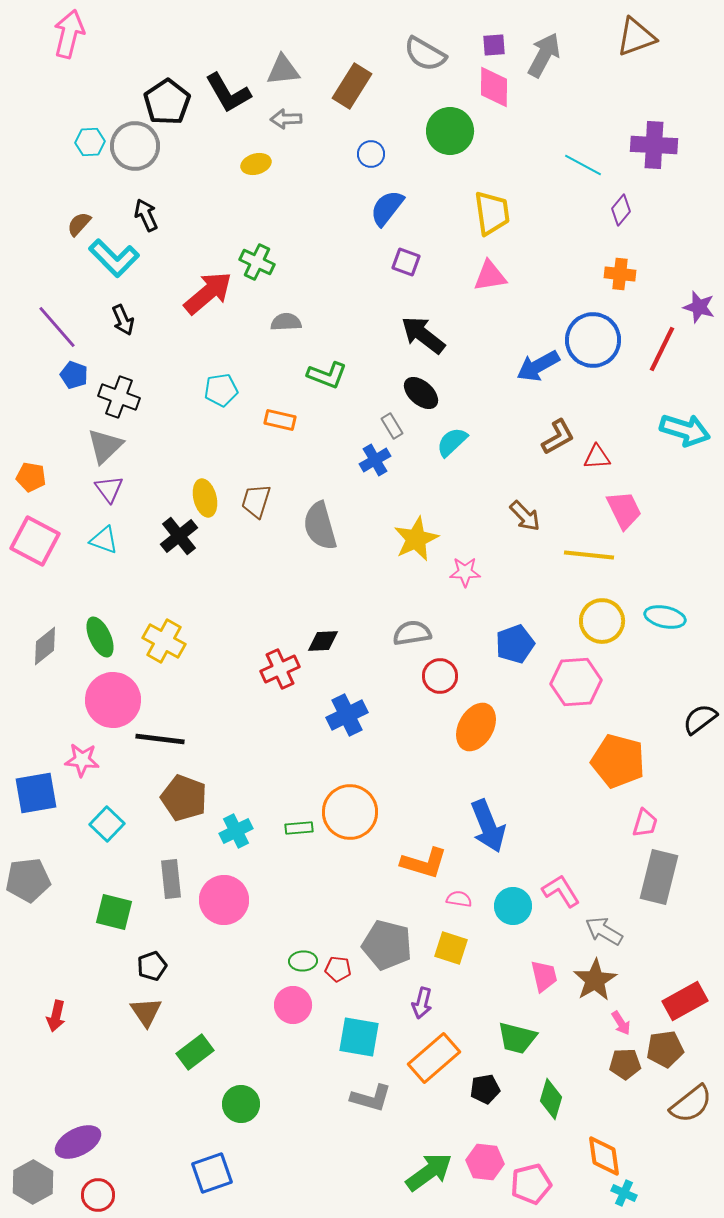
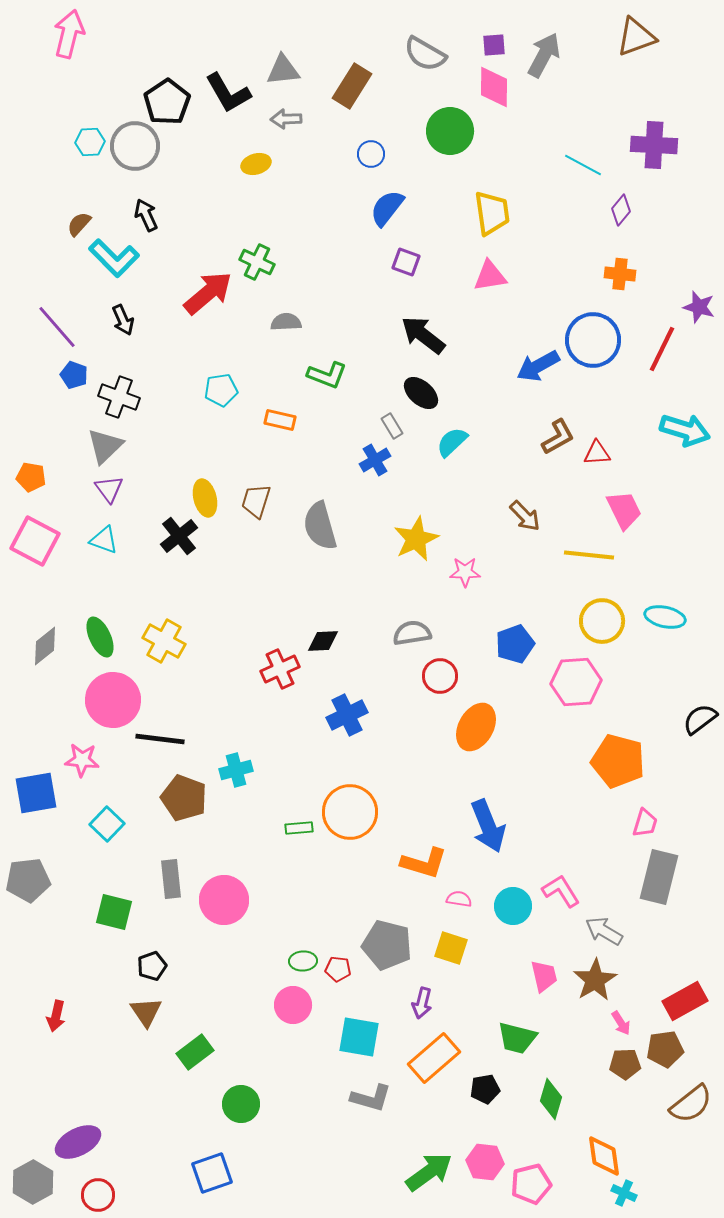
red triangle at (597, 457): moved 4 px up
cyan cross at (236, 831): moved 61 px up; rotated 12 degrees clockwise
